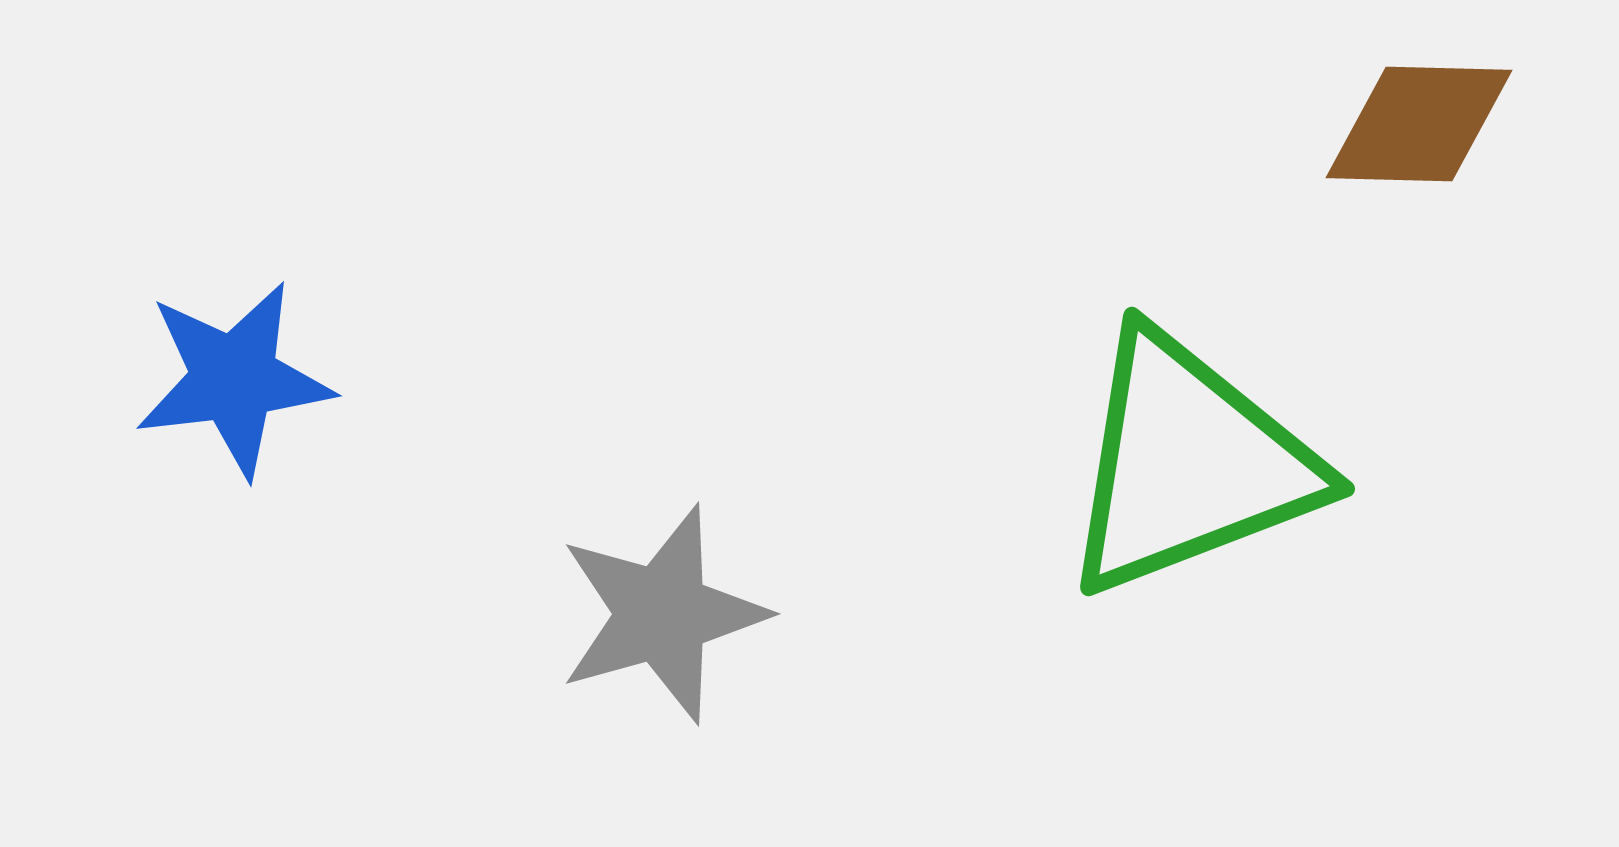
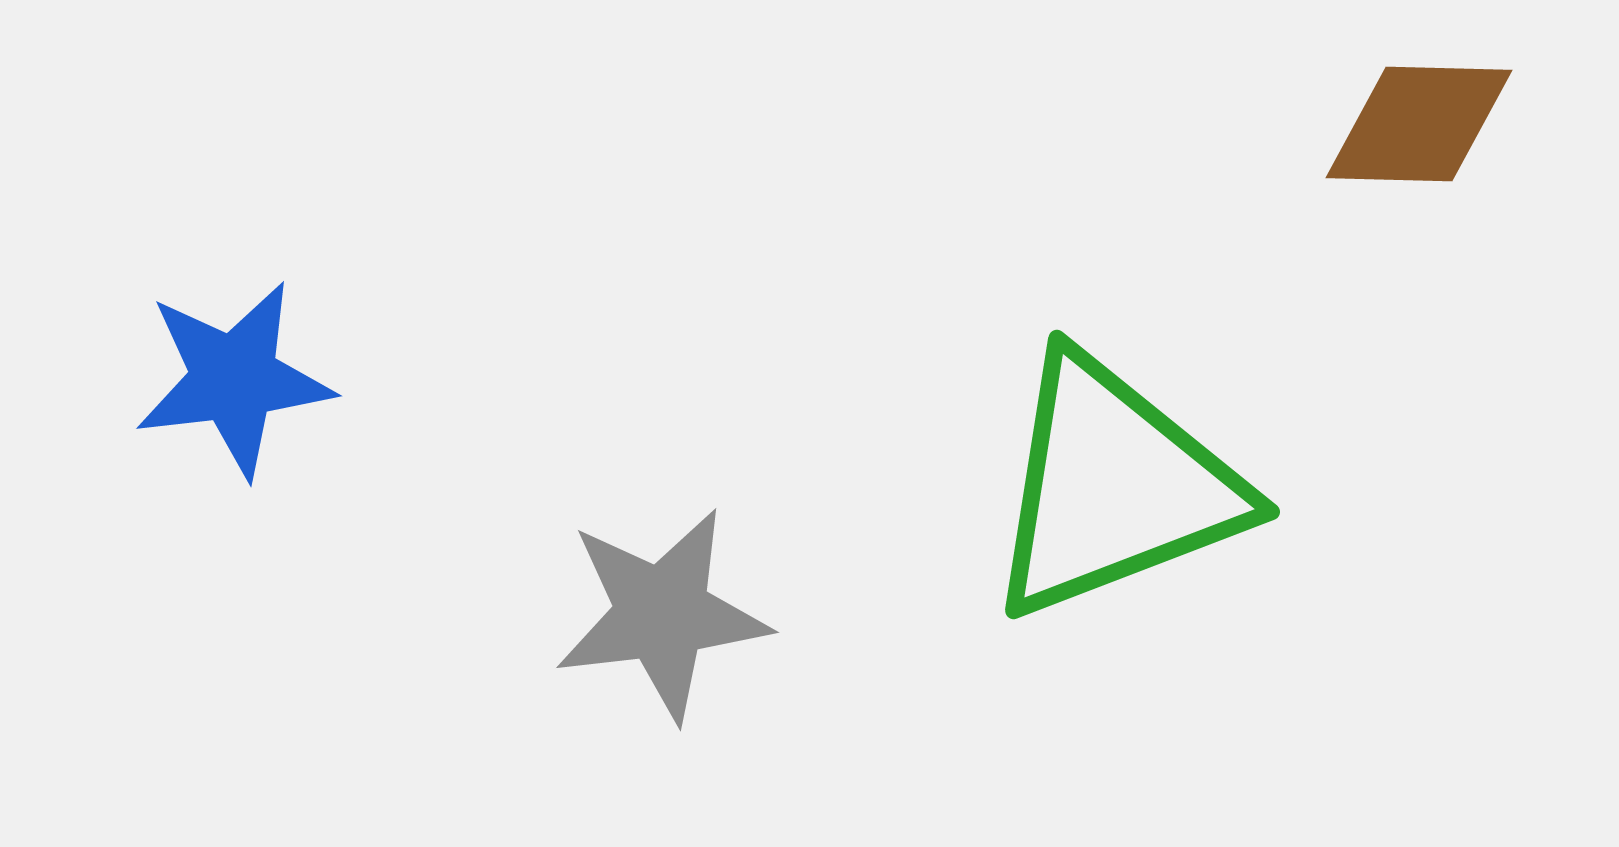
green triangle: moved 75 px left, 23 px down
gray star: rotated 9 degrees clockwise
